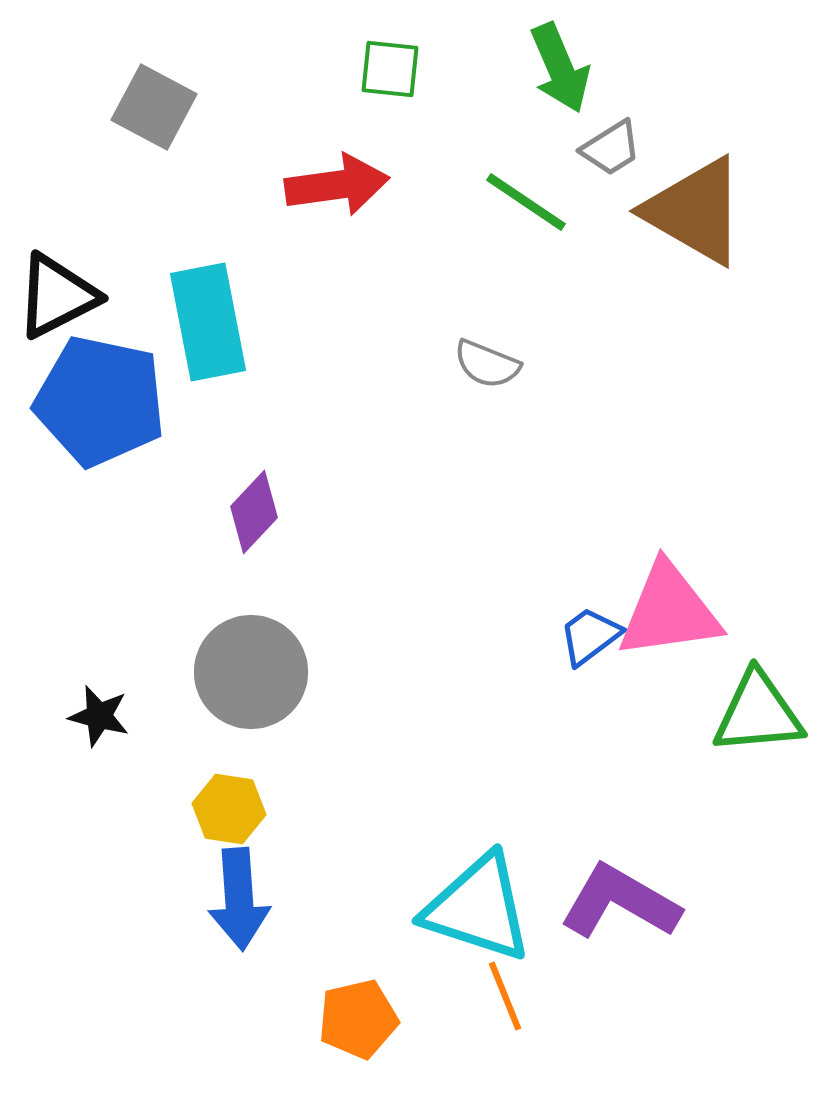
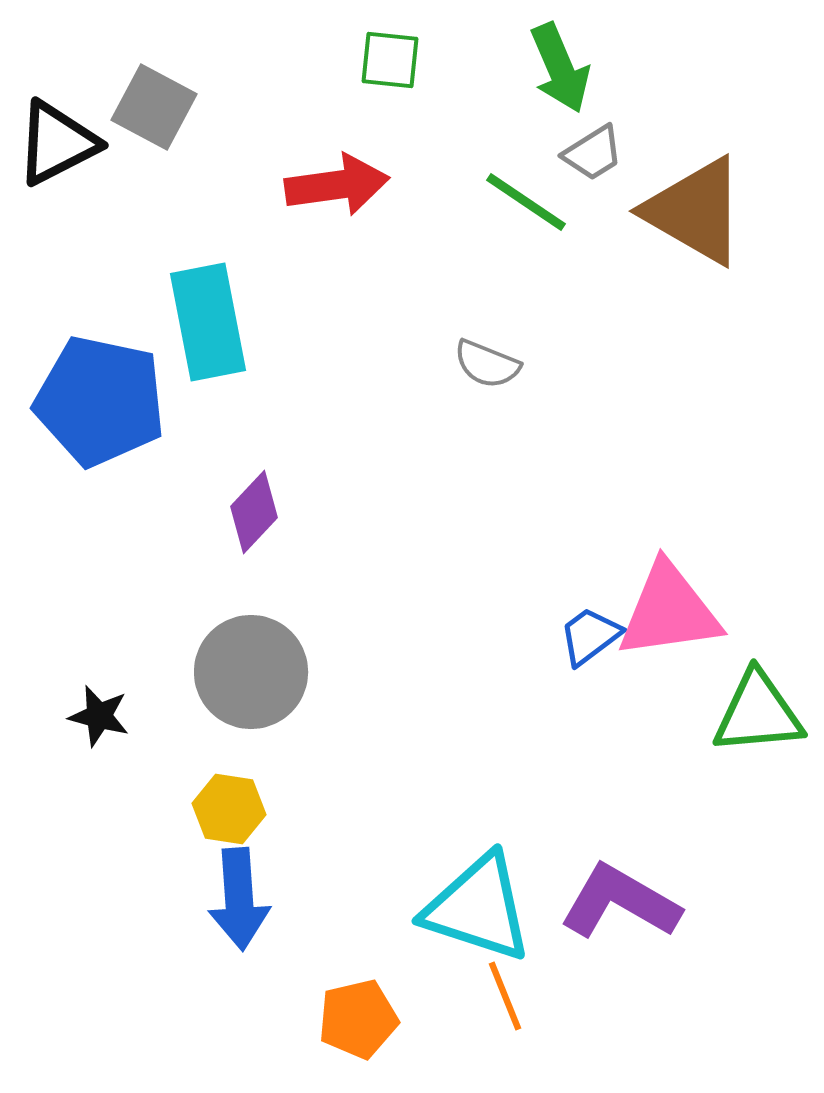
green square: moved 9 px up
gray trapezoid: moved 18 px left, 5 px down
black triangle: moved 153 px up
